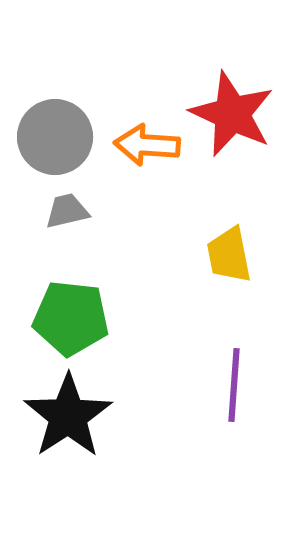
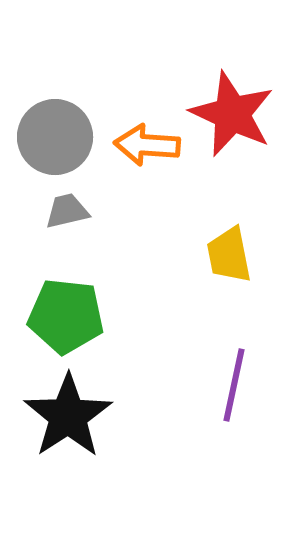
green pentagon: moved 5 px left, 2 px up
purple line: rotated 8 degrees clockwise
